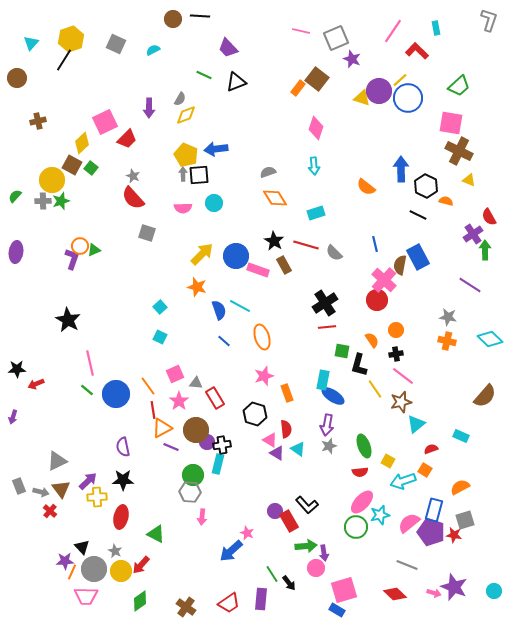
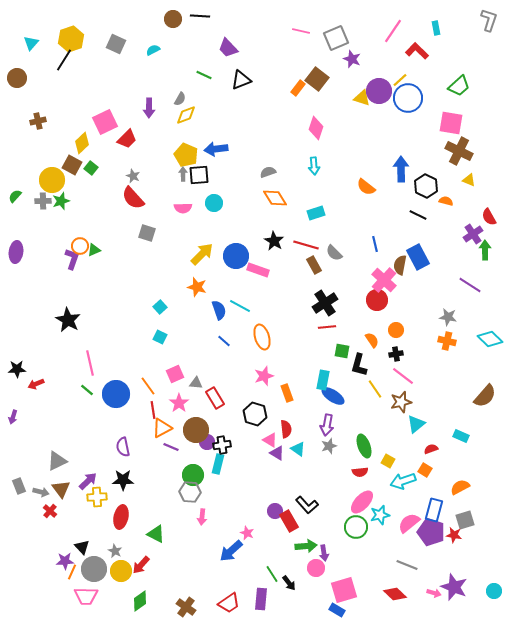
black triangle at (236, 82): moved 5 px right, 2 px up
brown rectangle at (284, 265): moved 30 px right
pink star at (179, 401): moved 2 px down
